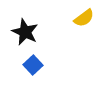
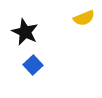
yellow semicircle: rotated 15 degrees clockwise
